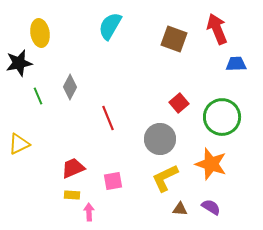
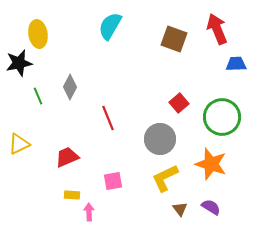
yellow ellipse: moved 2 px left, 1 px down
red trapezoid: moved 6 px left, 11 px up
brown triangle: rotated 49 degrees clockwise
